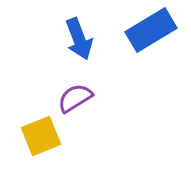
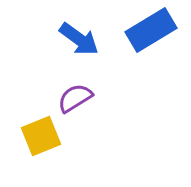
blue arrow: rotated 33 degrees counterclockwise
